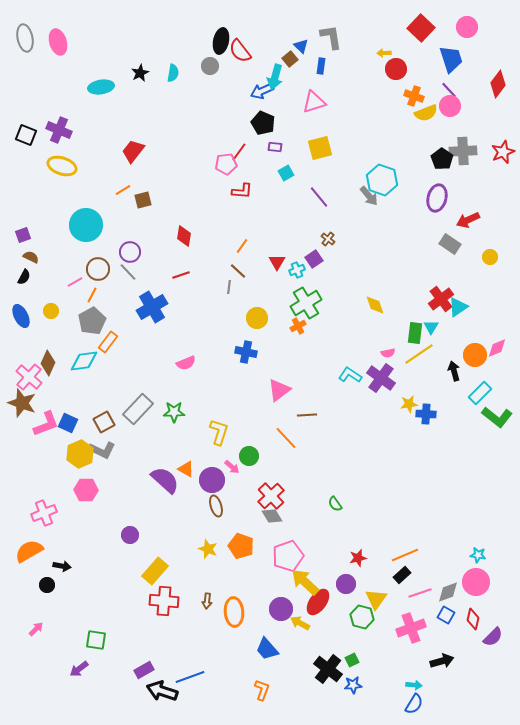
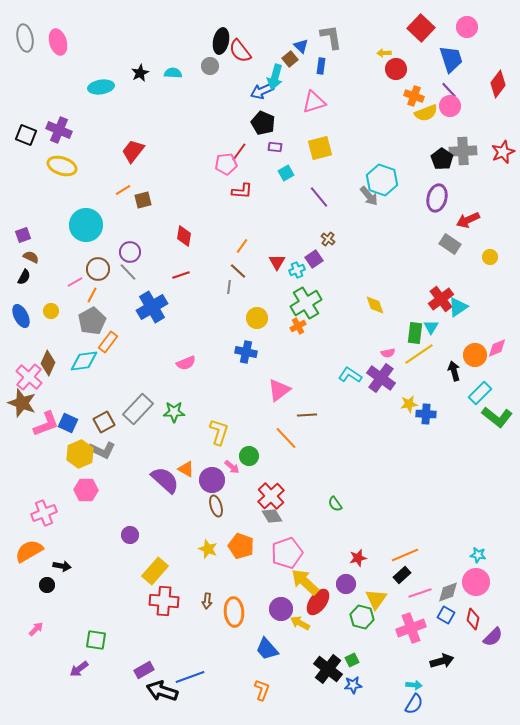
cyan semicircle at (173, 73): rotated 96 degrees counterclockwise
pink pentagon at (288, 556): moved 1 px left, 3 px up
